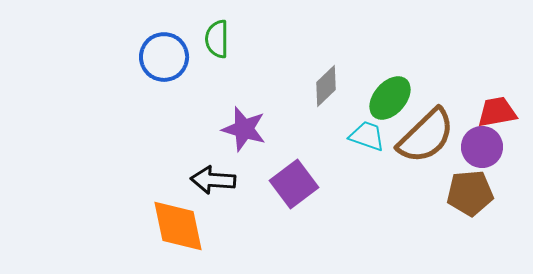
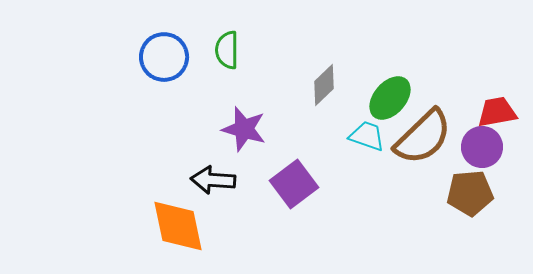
green semicircle: moved 10 px right, 11 px down
gray diamond: moved 2 px left, 1 px up
brown semicircle: moved 3 px left, 1 px down
